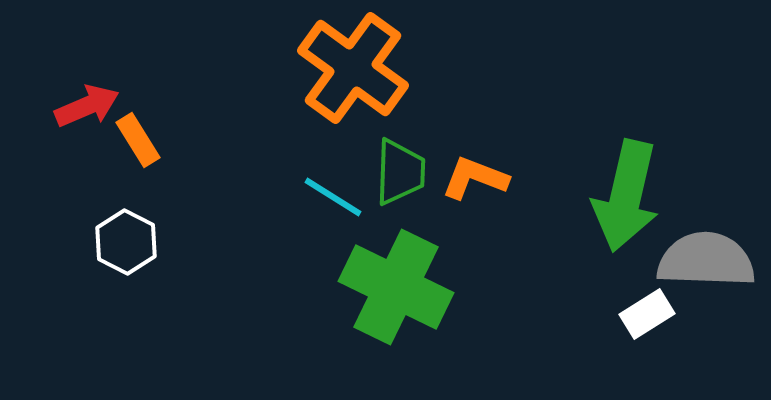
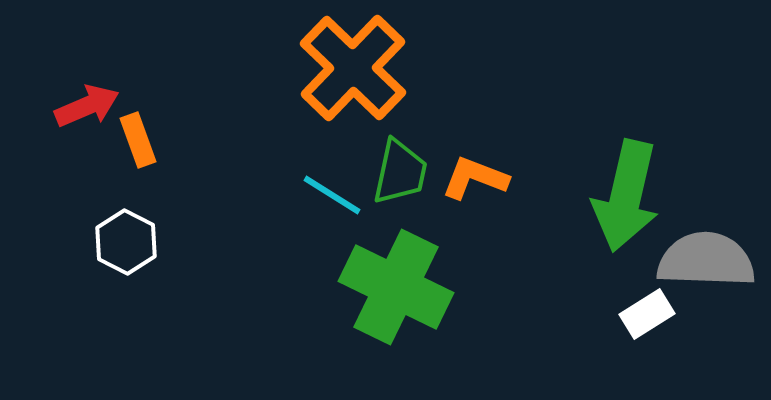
orange cross: rotated 8 degrees clockwise
orange rectangle: rotated 12 degrees clockwise
green trapezoid: rotated 10 degrees clockwise
cyan line: moved 1 px left, 2 px up
